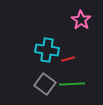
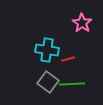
pink star: moved 1 px right, 3 px down
gray square: moved 3 px right, 2 px up
